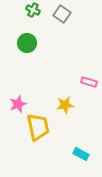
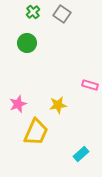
green cross: moved 2 px down; rotated 24 degrees clockwise
pink rectangle: moved 1 px right, 3 px down
yellow star: moved 7 px left
yellow trapezoid: moved 2 px left, 5 px down; rotated 36 degrees clockwise
cyan rectangle: rotated 70 degrees counterclockwise
